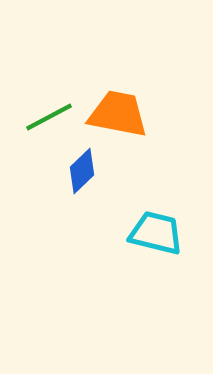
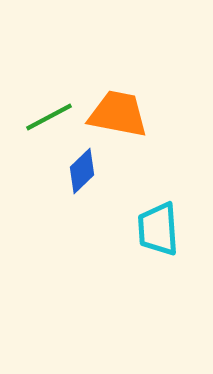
cyan trapezoid: moved 2 px right, 4 px up; rotated 108 degrees counterclockwise
